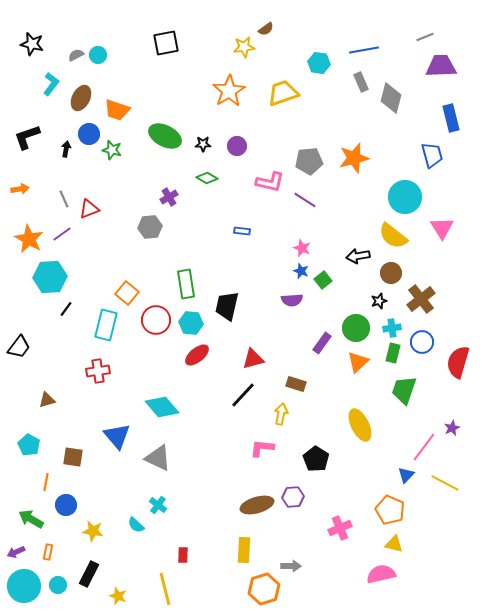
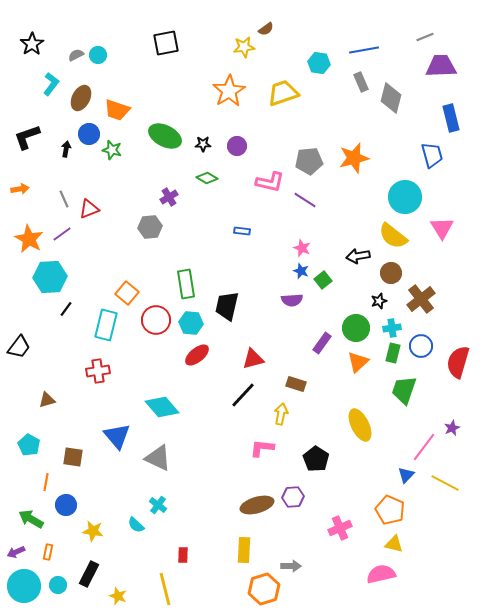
black star at (32, 44): rotated 25 degrees clockwise
blue circle at (422, 342): moved 1 px left, 4 px down
